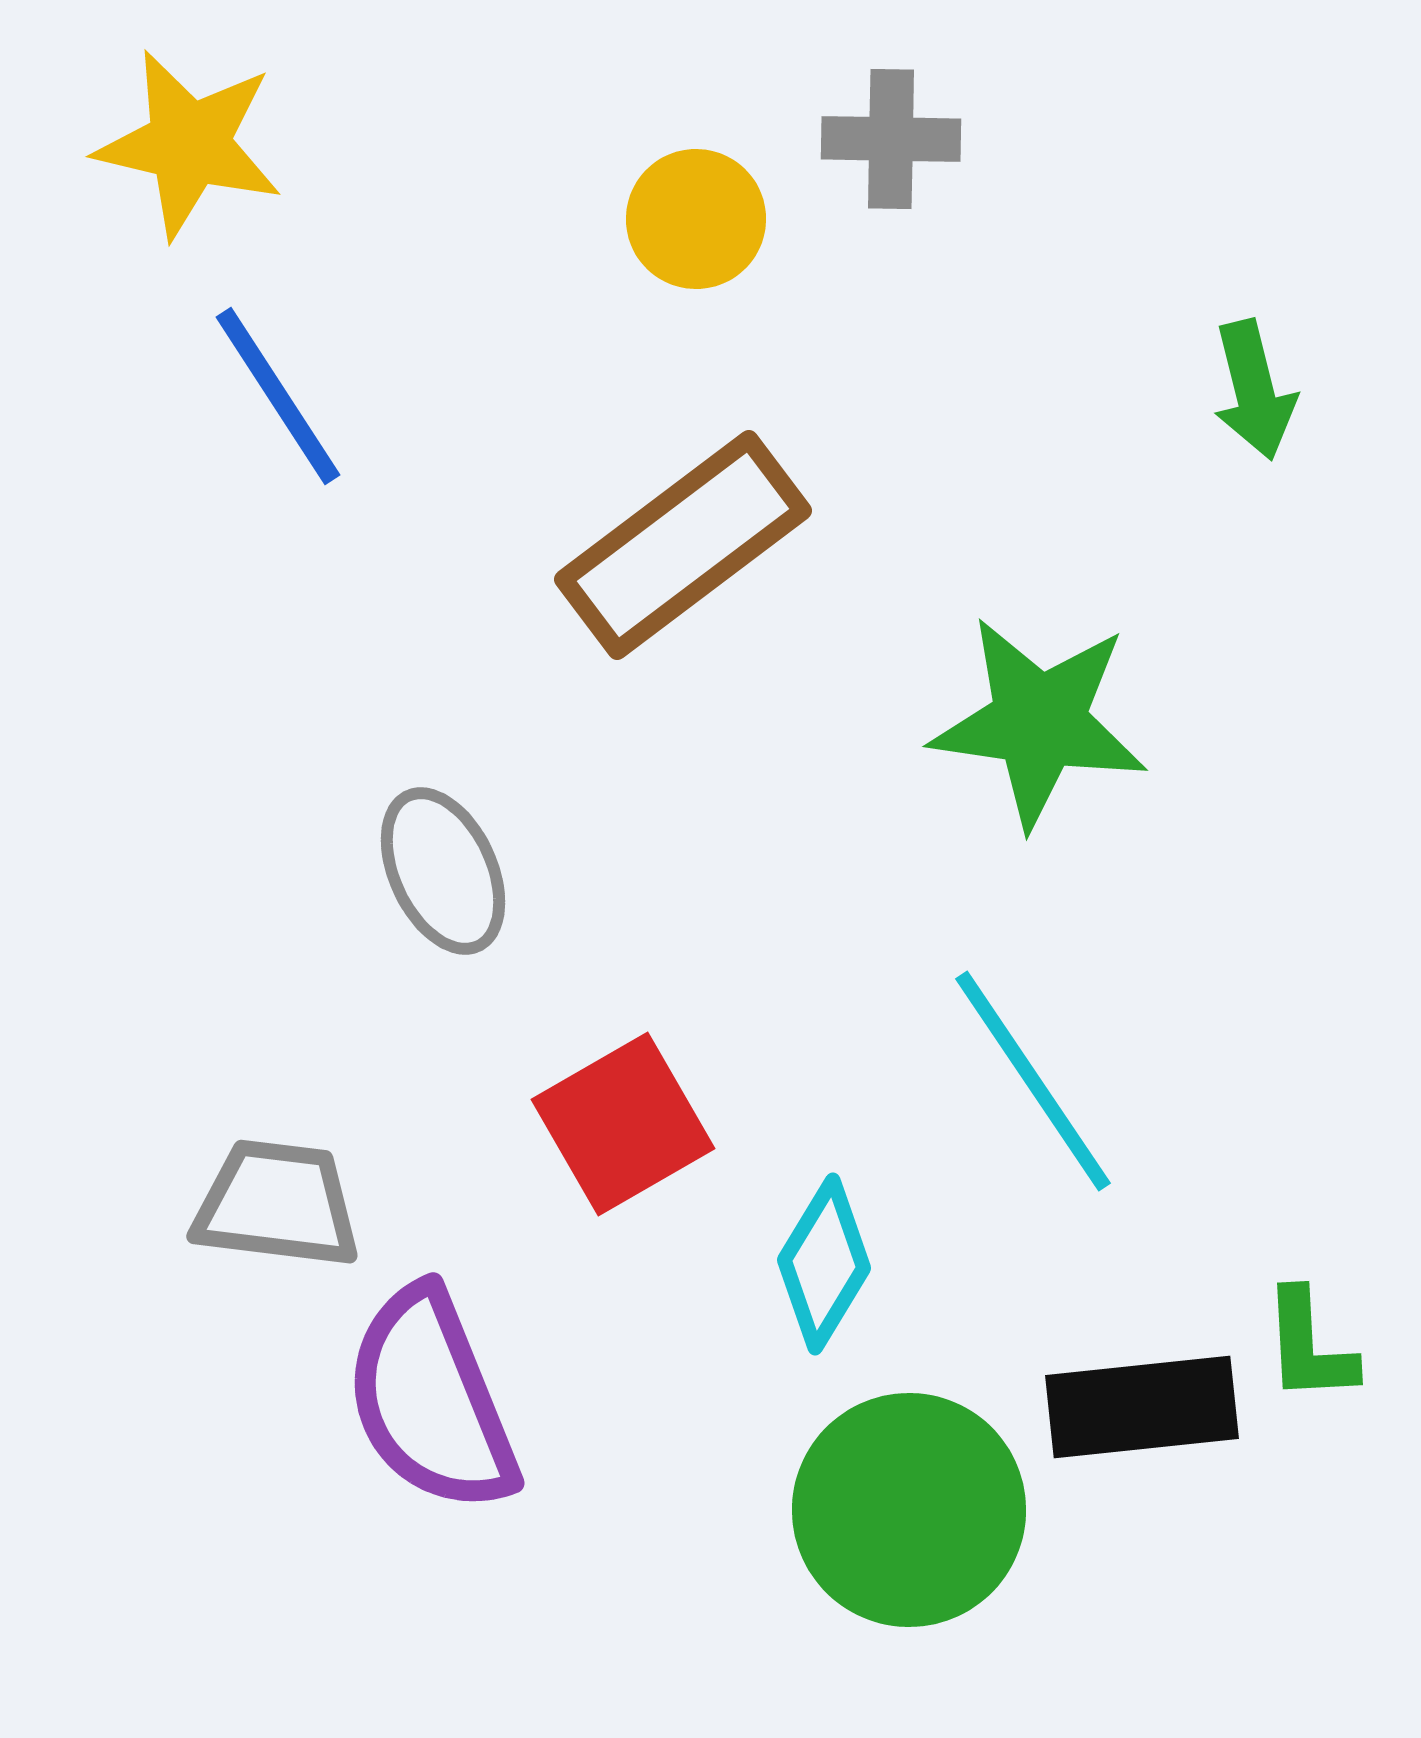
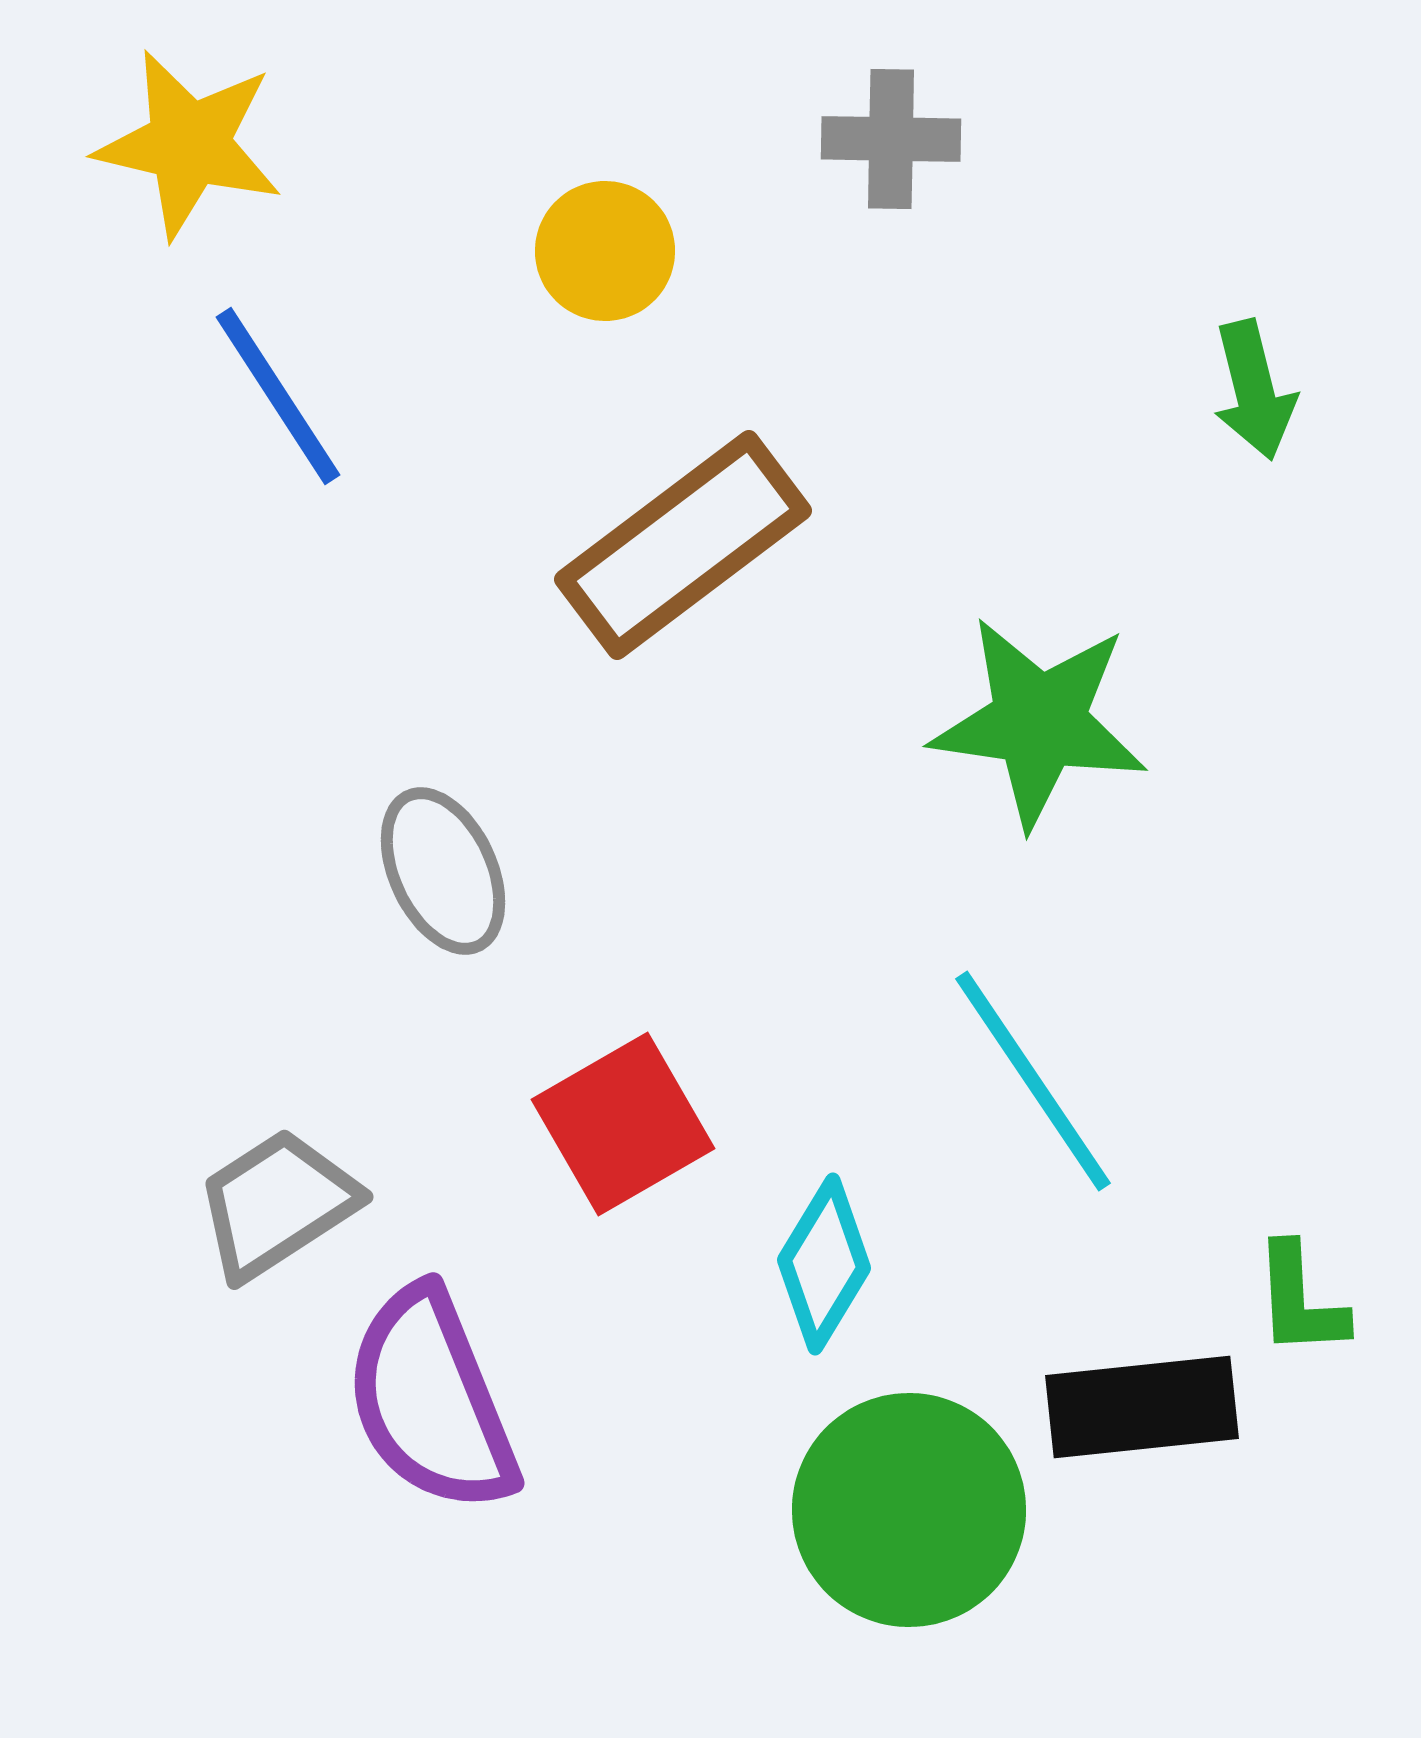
yellow circle: moved 91 px left, 32 px down
gray trapezoid: rotated 40 degrees counterclockwise
green L-shape: moved 9 px left, 46 px up
